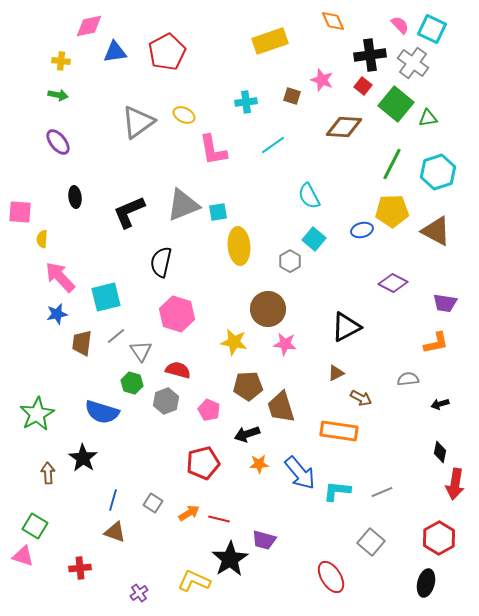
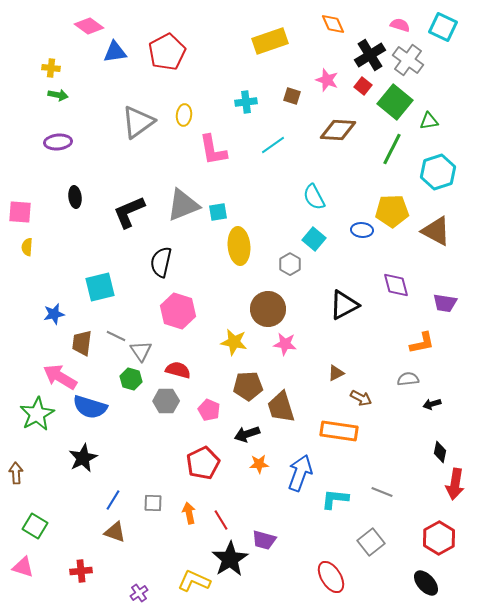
orange diamond at (333, 21): moved 3 px down
pink semicircle at (400, 25): rotated 30 degrees counterclockwise
pink diamond at (89, 26): rotated 48 degrees clockwise
cyan square at (432, 29): moved 11 px right, 2 px up
black cross at (370, 55): rotated 24 degrees counterclockwise
yellow cross at (61, 61): moved 10 px left, 7 px down
gray cross at (413, 63): moved 5 px left, 3 px up
pink star at (322, 80): moved 5 px right
green square at (396, 104): moved 1 px left, 2 px up
yellow ellipse at (184, 115): rotated 70 degrees clockwise
green triangle at (428, 118): moved 1 px right, 3 px down
brown diamond at (344, 127): moved 6 px left, 3 px down
purple ellipse at (58, 142): rotated 56 degrees counterclockwise
green line at (392, 164): moved 15 px up
cyan semicircle at (309, 196): moved 5 px right, 1 px down
blue ellipse at (362, 230): rotated 20 degrees clockwise
yellow semicircle at (42, 239): moved 15 px left, 8 px down
gray hexagon at (290, 261): moved 3 px down
pink arrow at (60, 277): moved 100 px down; rotated 16 degrees counterclockwise
purple diamond at (393, 283): moved 3 px right, 2 px down; rotated 48 degrees clockwise
cyan square at (106, 297): moved 6 px left, 10 px up
blue star at (57, 314): moved 3 px left
pink hexagon at (177, 314): moved 1 px right, 3 px up
black triangle at (346, 327): moved 2 px left, 22 px up
gray line at (116, 336): rotated 66 degrees clockwise
orange L-shape at (436, 343): moved 14 px left
green hexagon at (132, 383): moved 1 px left, 4 px up
gray hexagon at (166, 401): rotated 20 degrees clockwise
black arrow at (440, 404): moved 8 px left
blue semicircle at (102, 412): moved 12 px left, 5 px up
black star at (83, 458): rotated 12 degrees clockwise
red pentagon at (203, 463): rotated 12 degrees counterclockwise
brown arrow at (48, 473): moved 32 px left
blue arrow at (300, 473): rotated 120 degrees counterclockwise
cyan L-shape at (337, 491): moved 2 px left, 8 px down
gray line at (382, 492): rotated 45 degrees clockwise
blue line at (113, 500): rotated 15 degrees clockwise
gray square at (153, 503): rotated 30 degrees counterclockwise
orange arrow at (189, 513): rotated 70 degrees counterclockwise
red line at (219, 519): moved 2 px right, 1 px down; rotated 45 degrees clockwise
gray square at (371, 542): rotated 12 degrees clockwise
pink triangle at (23, 556): moved 11 px down
red cross at (80, 568): moved 1 px right, 3 px down
black ellipse at (426, 583): rotated 56 degrees counterclockwise
